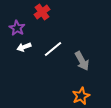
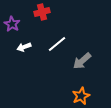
red cross: rotated 21 degrees clockwise
purple star: moved 5 px left, 4 px up
white line: moved 4 px right, 5 px up
gray arrow: rotated 78 degrees clockwise
